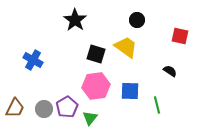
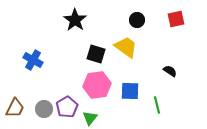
red square: moved 4 px left, 17 px up; rotated 24 degrees counterclockwise
pink hexagon: moved 1 px right, 1 px up
